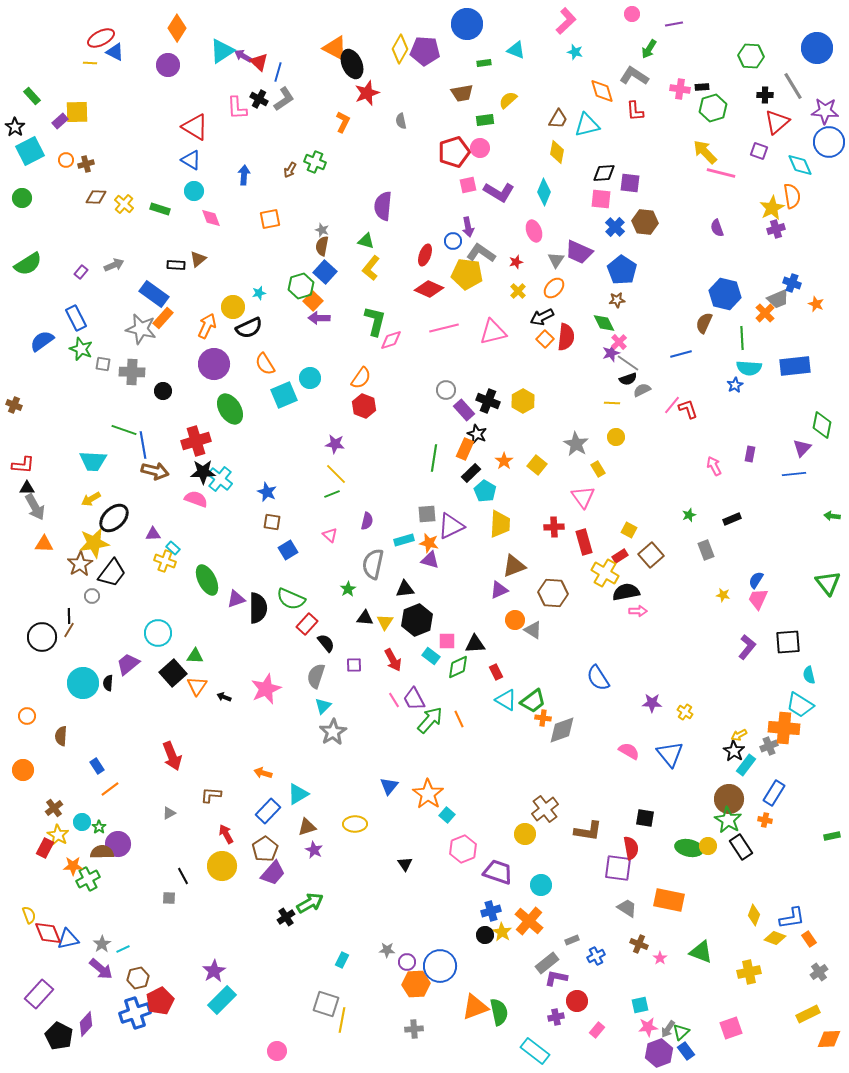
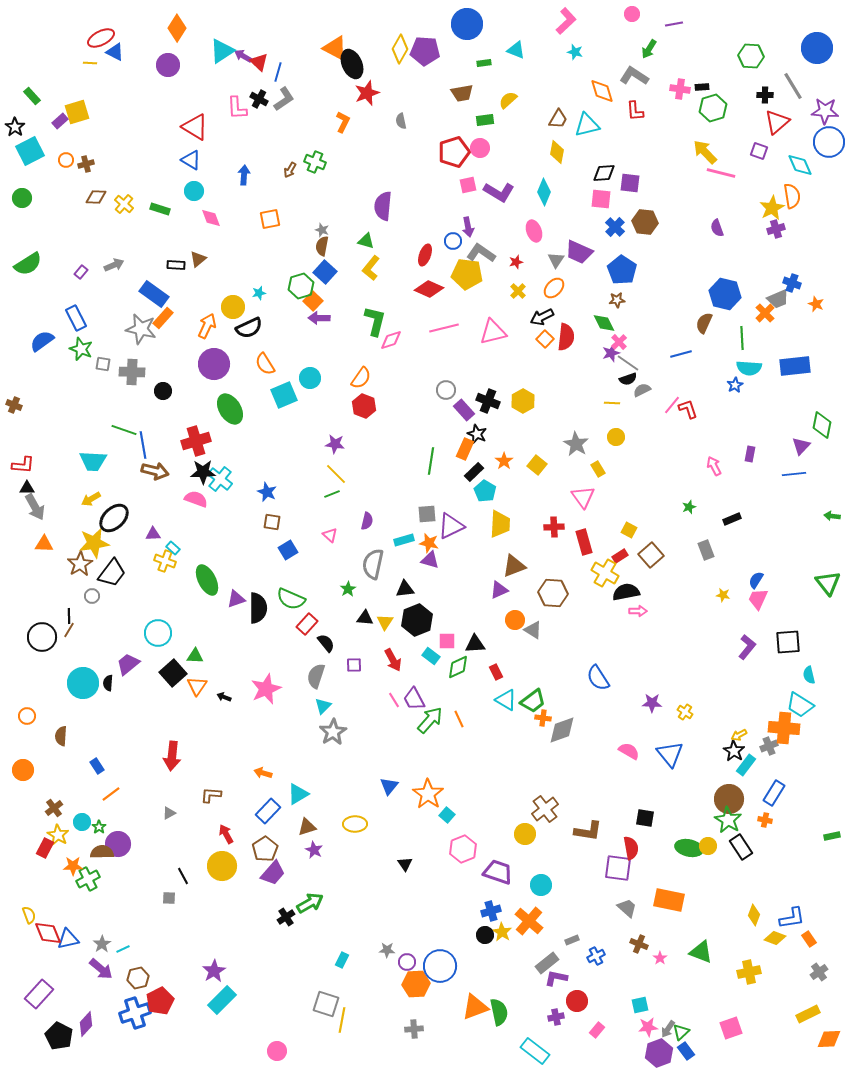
yellow square at (77, 112): rotated 15 degrees counterclockwise
purple triangle at (802, 448): moved 1 px left, 2 px up
green line at (434, 458): moved 3 px left, 3 px down
black rectangle at (471, 473): moved 3 px right, 1 px up
green star at (689, 515): moved 8 px up
red arrow at (172, 756): rotated 28 degrees clockwise
orange line at (110, 789): moved 1 px right, 5 px down
gray trapezoid at (627, 908): rotated 10 degrees clockwise
